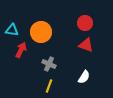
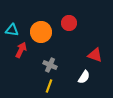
red circle: moved 16 px left
red triangle: moved 9 px right, 10 px down
gray cross: moved 1 px right, 1 px down
